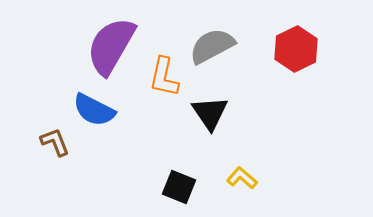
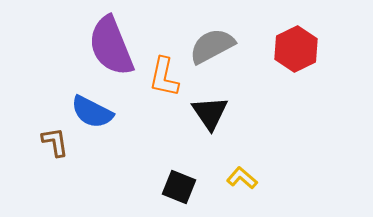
purple semicircle: rotated 52 degrees counterclockwise
blue semicircle: moved 2 px left, 2 px down
brown L-shape: rotated 12 degrees clockwise
